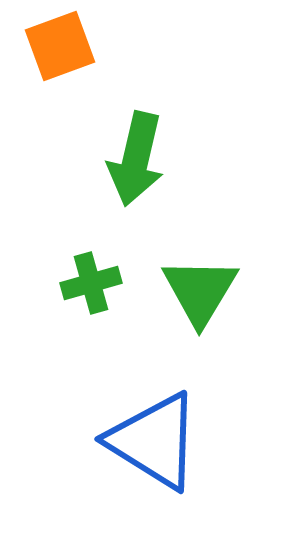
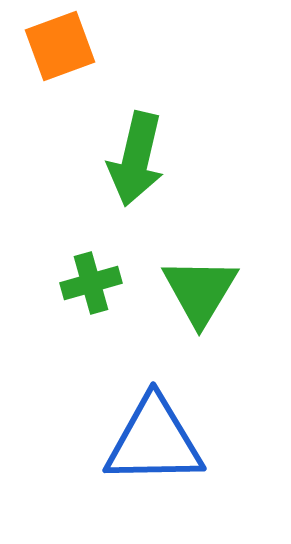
blue triangle: rotated 33 degrees counterclockwise
